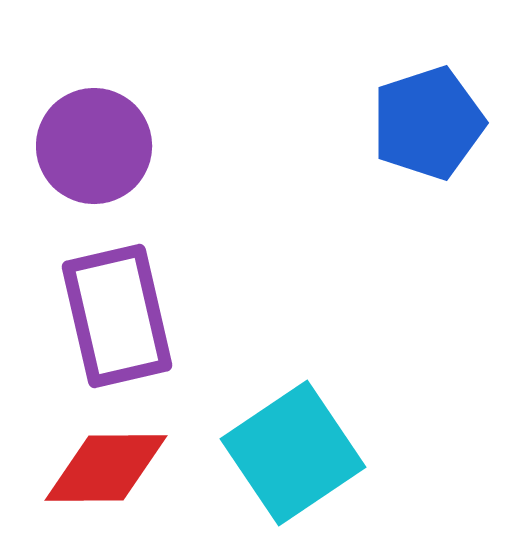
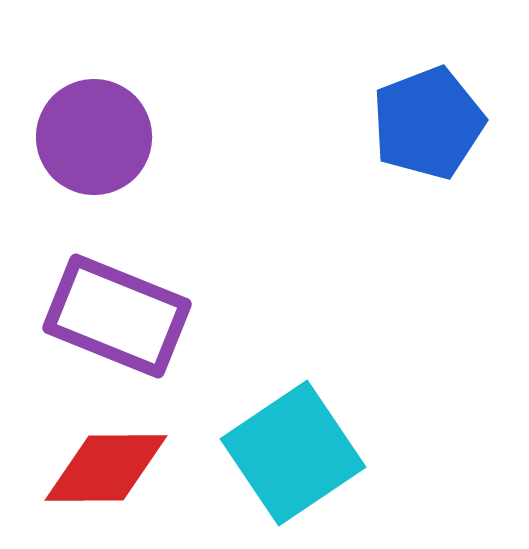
blue pentagon: rotated 3 degrees counterclockwise
purple circle: moved 9 px up
purple rectangle: rotated 55 degrees counterclockwise
